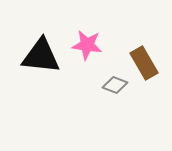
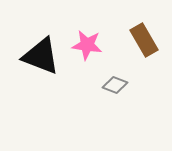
black triangle: rotated 15 degrees clockwise
brown rectangle: moved 23 px up
